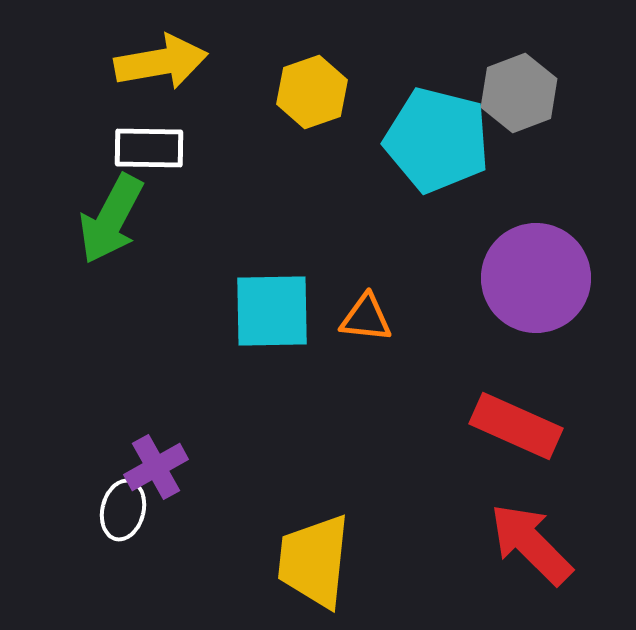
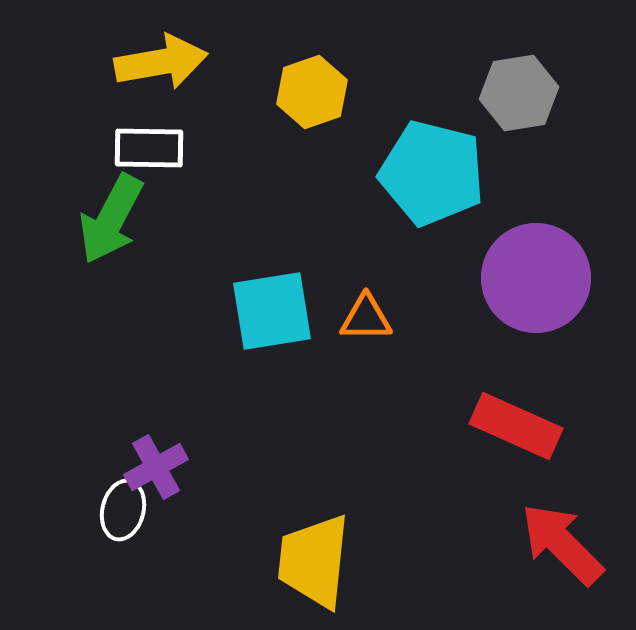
gray hexagon: rotated 12 degrees clockwise
cyan pentagon: moved 5 px left, 33 px down
cyan square: rotated 8 degrees counterclockwise
orange triangle: rotated 6 degrees counterclockwise
red arrow: moved 31 px right
